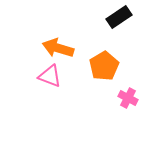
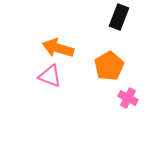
black rectangle: rotated 35 degrees counterclockwise
orange pentagon: moved 5 px right
